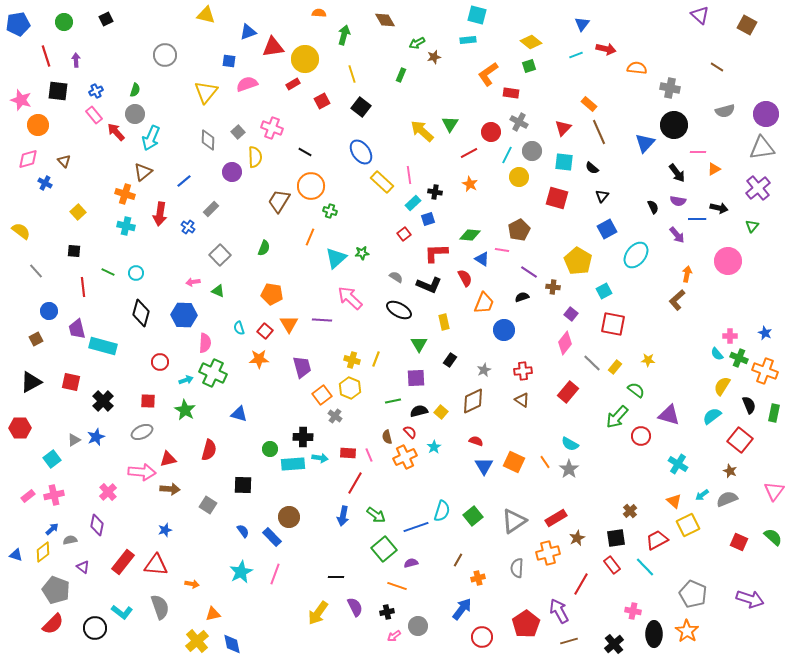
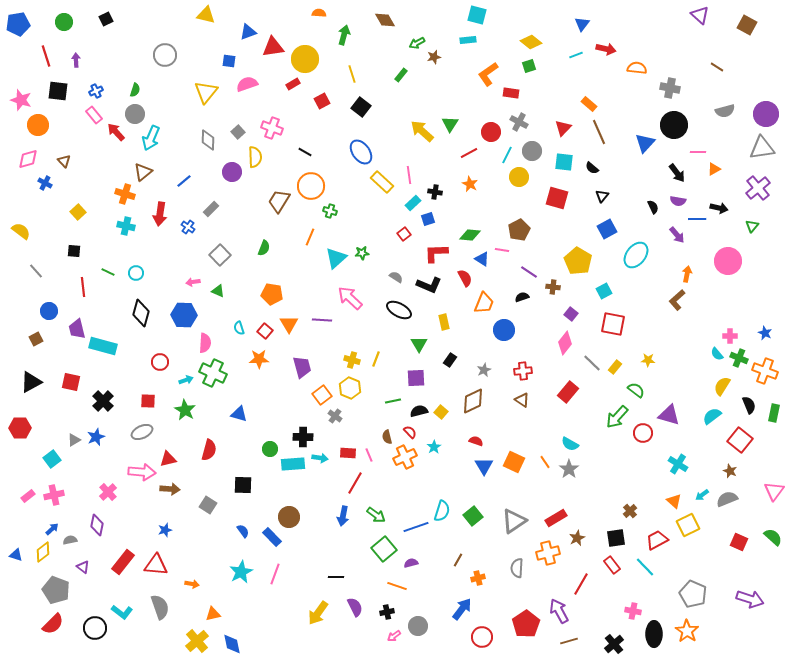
green rectangle at (401, 75): rotated 16 degrees clockwise
red circle at (641, 436): moved 2 px right, 3 px up
